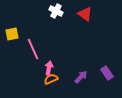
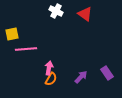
pink line: moved 7 px left; rotated 70 degrees counterclockwise
orange semicircle: rotated 144 degrees clockwise
